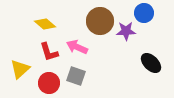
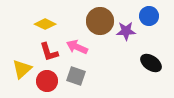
blue circle: moved 5 px right, 3 px down
yellow diamond: rotated 15 degrees counterclockwise
black ellipse: rotated 10 degrees counterclockwise
yellow triangle: moved 2 px right
red circle: moved 2 px left, 2 px up
